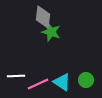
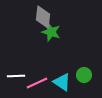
green circle: moved 2 px left, 5 px up
pink line: moved 1 px left, 1 px up
